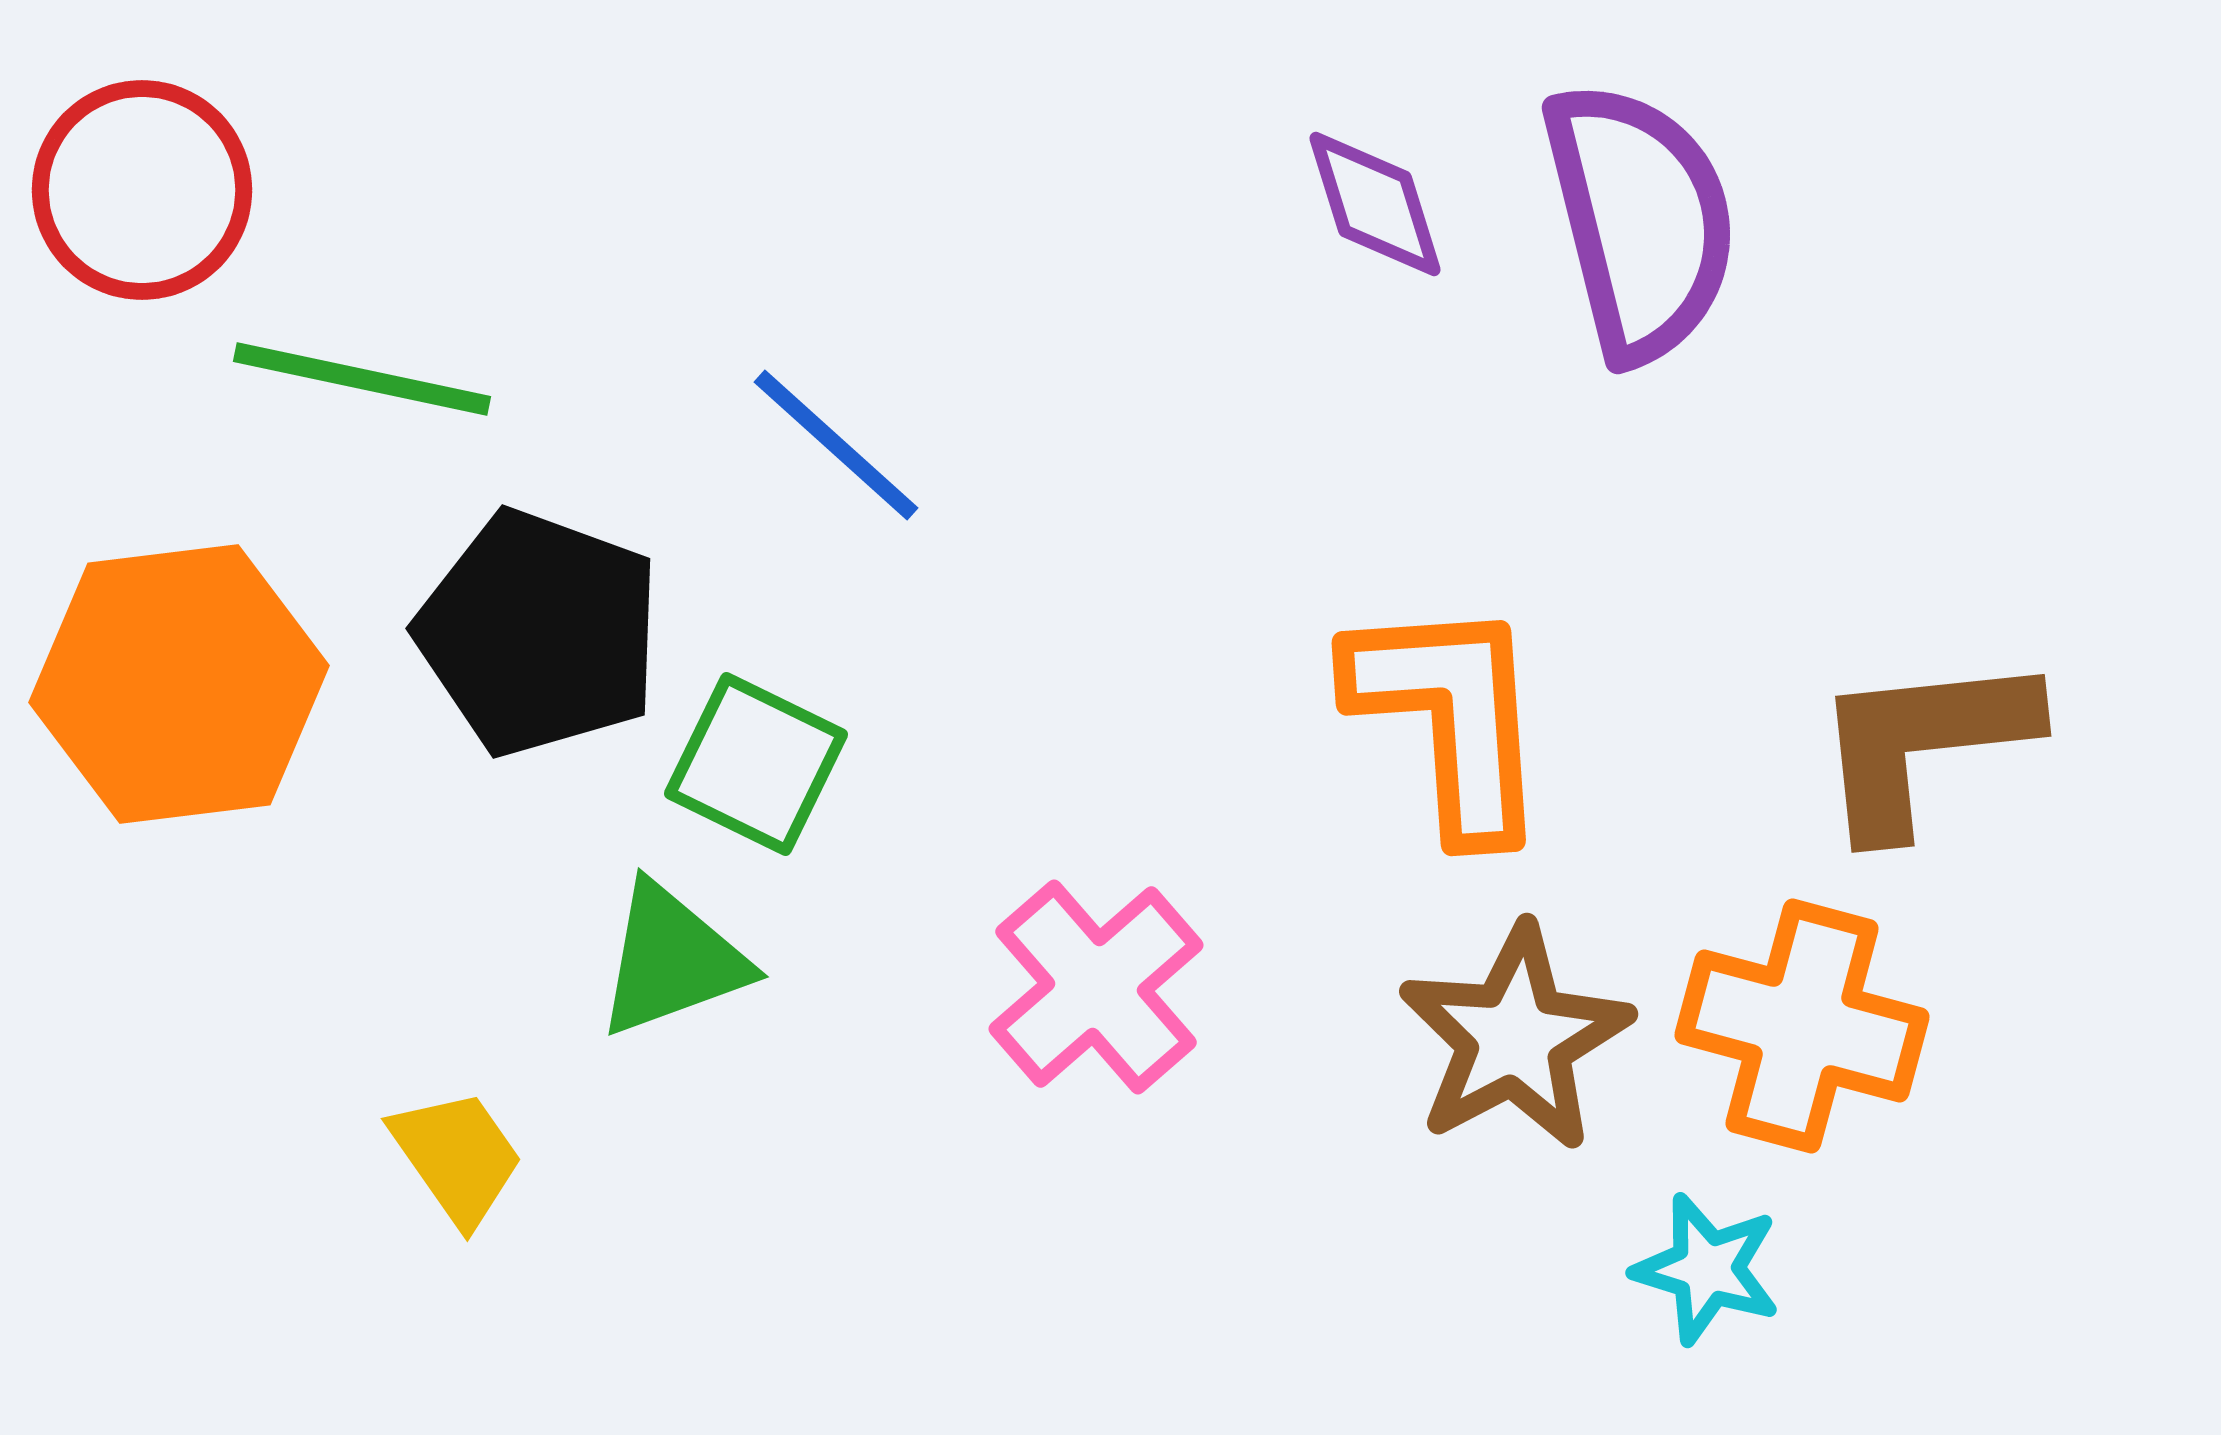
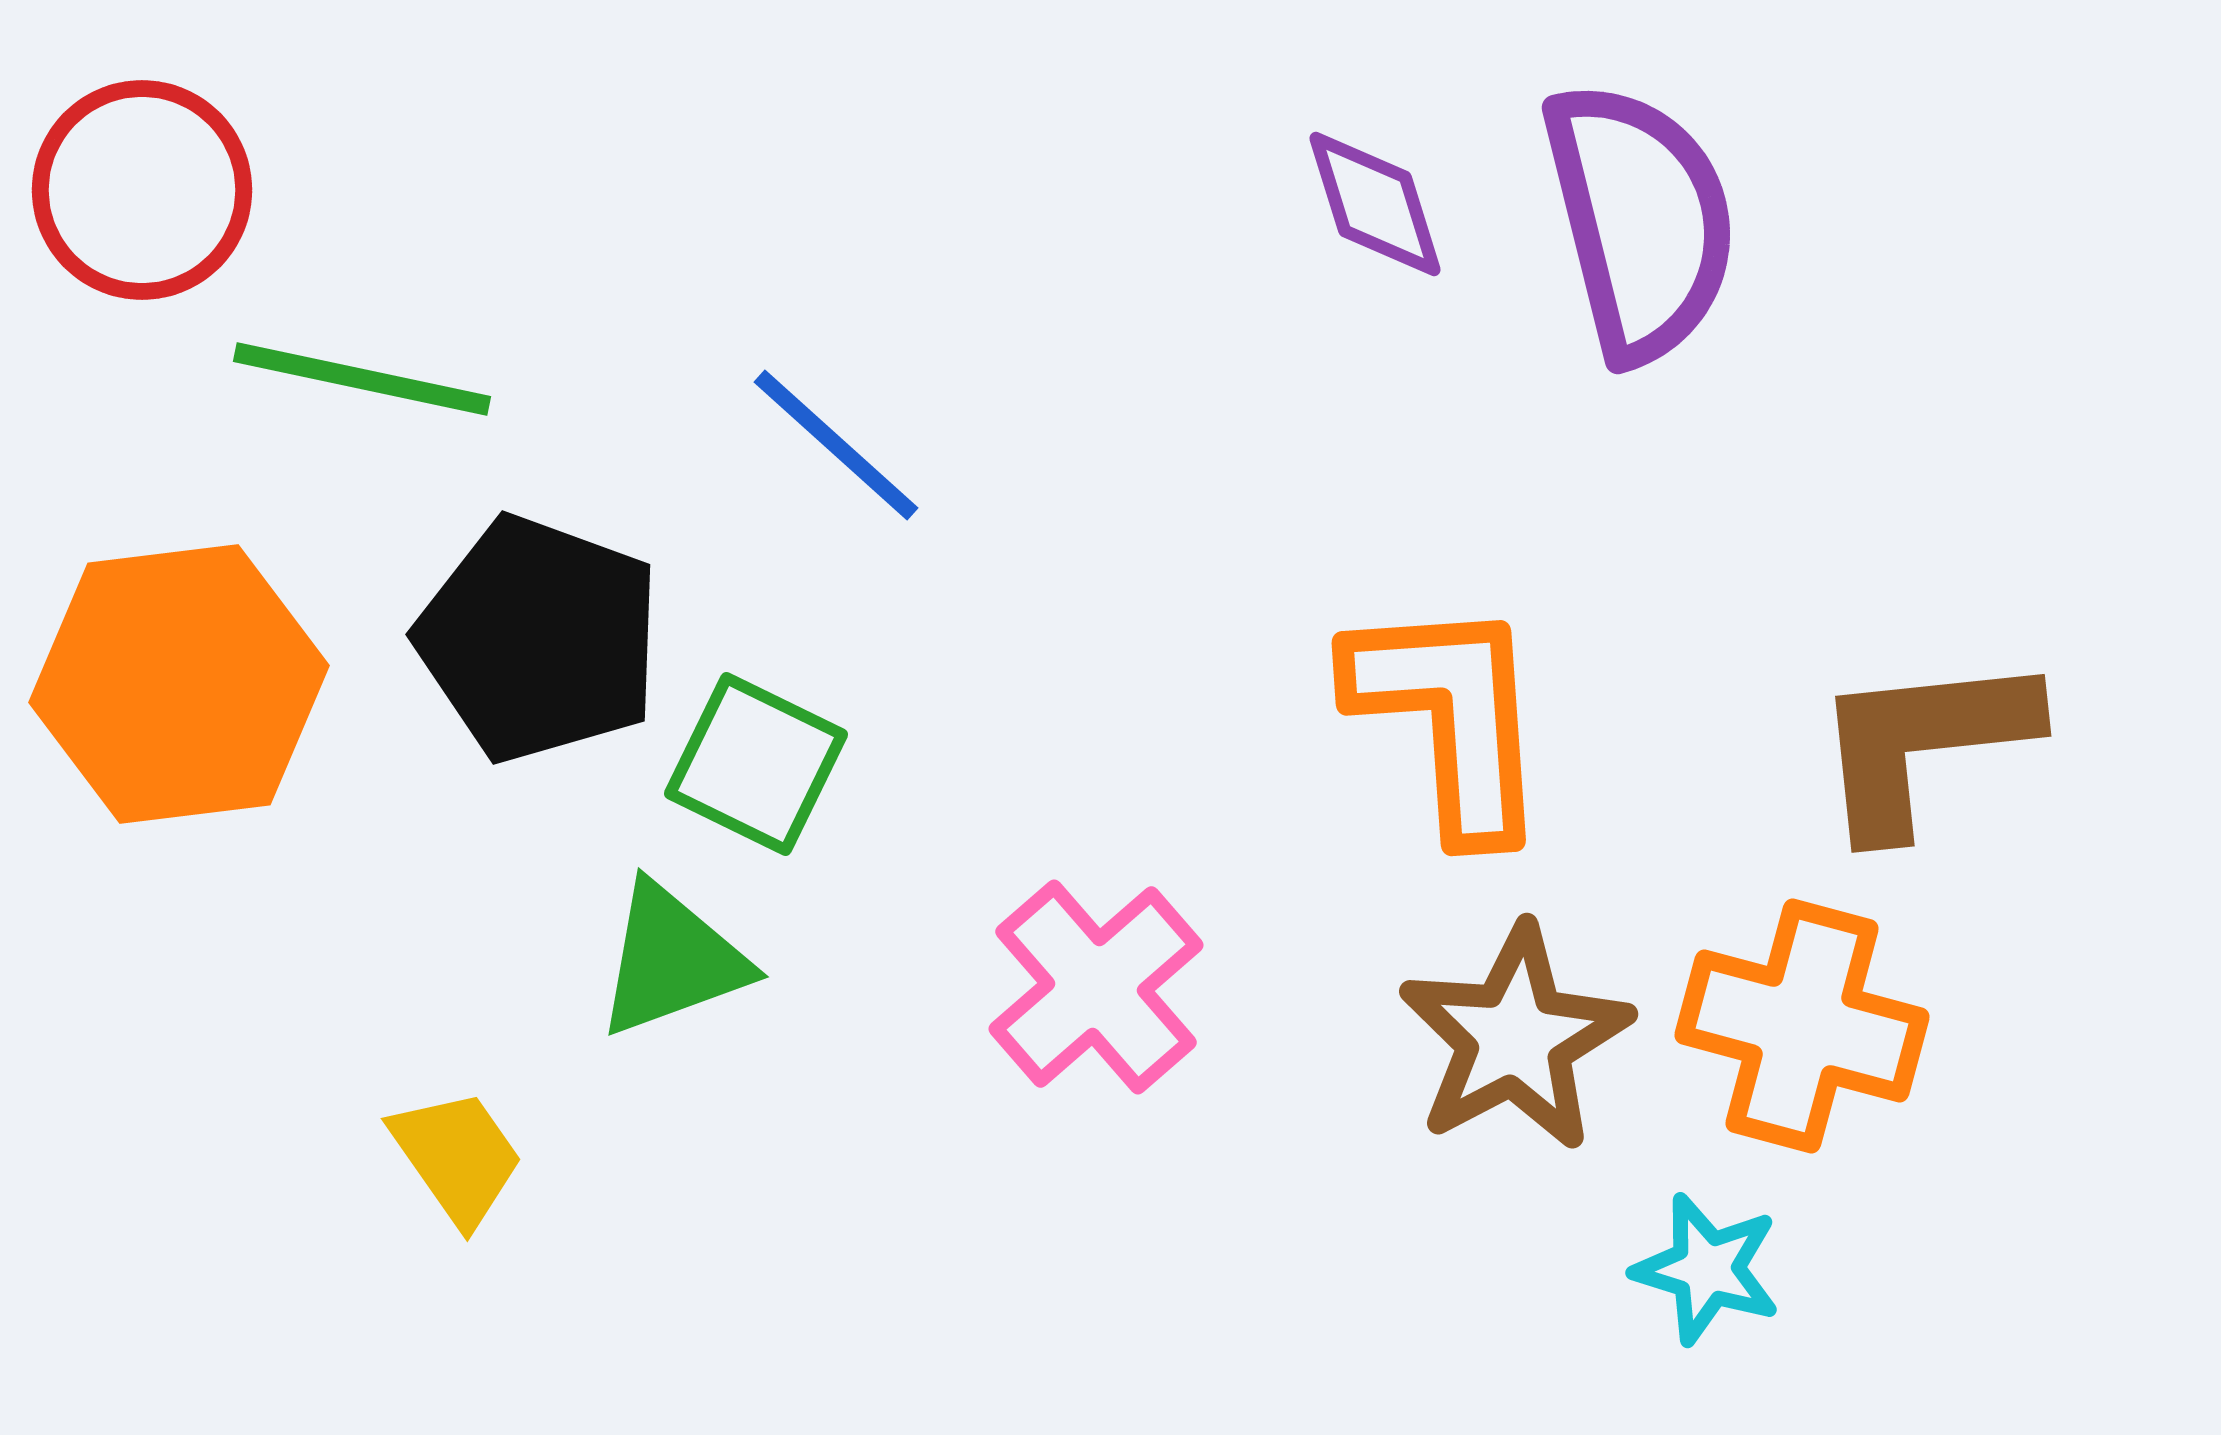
black pentagon: moved 6 px down
